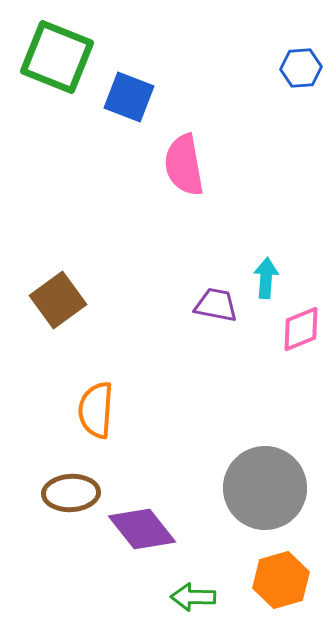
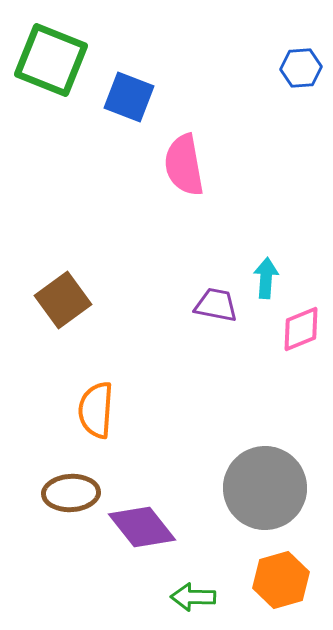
green square: moved 6 px left, 3 px down
brown square: moved 5 px right
purple diamond: moved 2 px up
